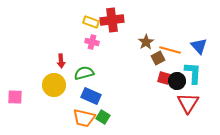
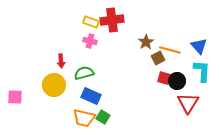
pink cross: moved 2 px left, 1 px up
cyan L-shape: moved 9 px right, 2 px up
